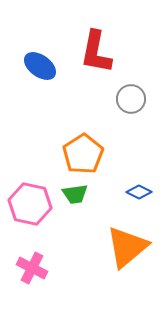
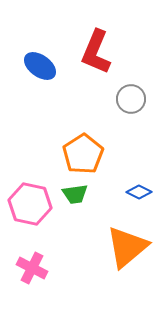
red L-shape: rotated 12 degrees clockwise
